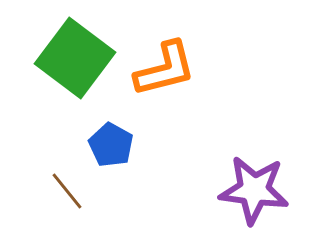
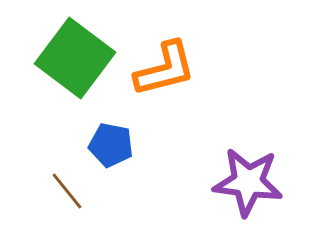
blue pentagon: rotated 18 degrees counterclockwise
purple star: moved 6 px left, 8 px up
